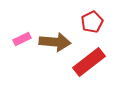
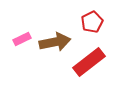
brown arrow: rotated 16 degrees counterclockwise
